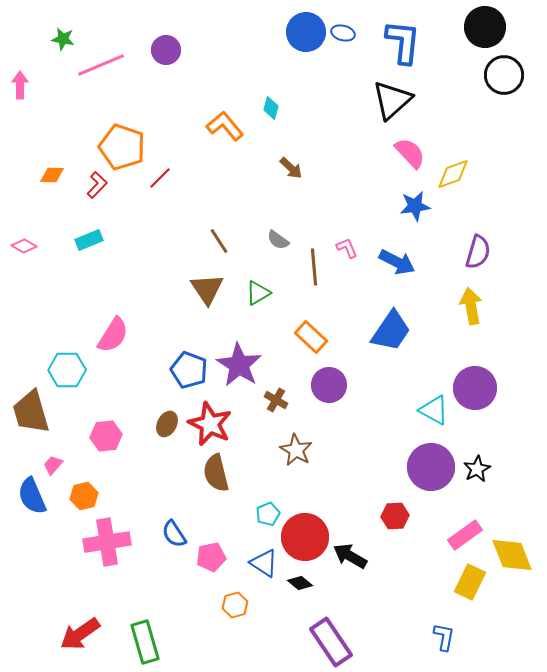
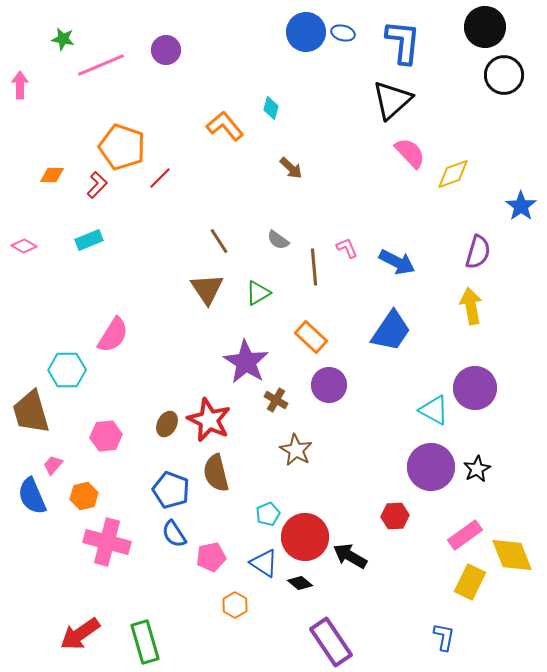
blue star at (415, 206): moved 106 px right; rotated 28 degrees counterclockwise
purple star at (239, 365): moved 7 px right, 3 px up
blue pentagon at (189, 370): moved 18 px left, 120 px down
red star at (210, 424): moved 1 px left, 4 px up
pink cross at (107, 542): rotated 24 degrees clockwise
orange hexagon at (235, 605): rotated 15 degrees counterclockwise
